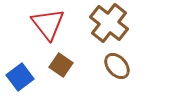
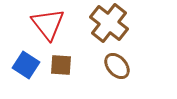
brown square: rotated 30 degrees counterclockwise
blue square: moved 6 px right, 12 px up; rotated 20 degrees counterclockwise
